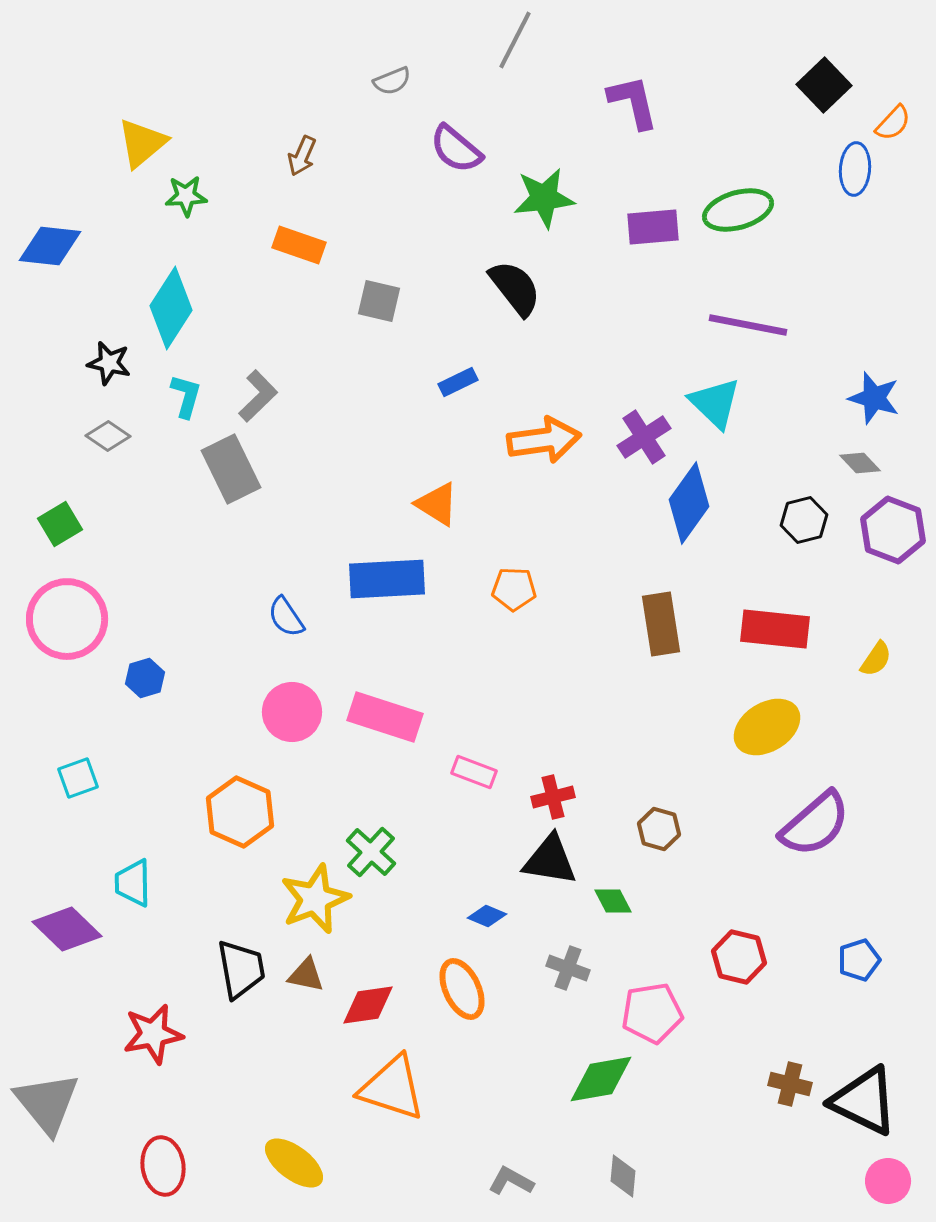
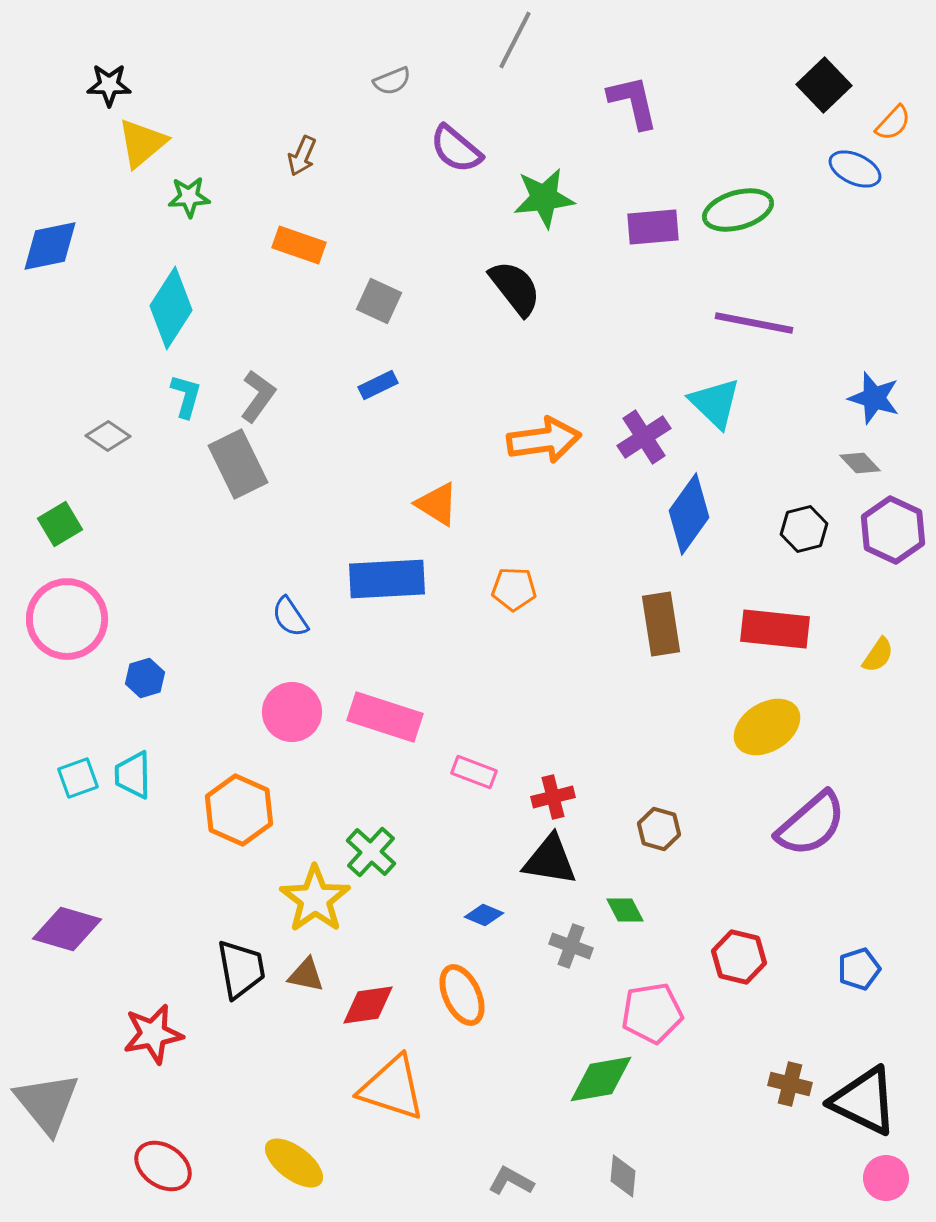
blue ellipse at (855, 169): rotated 69 degrees counterclockwise
green star at (186, 196): moved 3 px right, 1 px down
blue diamond at (50, 246): rotated 18 degrees counterclockwise
gray square at (379, 301): rotated 12 degrees clockwise
purple line at (748, 325): moved 6 px right, 2 px up
black star at (109, 363): moved 278 px up; rotated 12 degrees counterclockwise
blue rectangle at (458, 382): moved 80 px left, 3 px down
gray L-shape at (258, 396): rotated 10 degrees counterclockwise
gray rectangle at (231, 469): moved 7 px right, 5 px up
blue diamond at (689, 503): moved 11 px down
black hexagon at (804, 520): moved 9 px down
purple hexagon at (893, 530): rotated 4 degrees clockwise
blue semicircle at (286, 617): moved 4 px right
yellow semicircle at (876, 659): moved 2 px right, 4 px up
orange hexagon at (240, 812): moved 1 px left, 2 px up
purple semicircle at (815, 824): moved 4 px left
cyan trapezoid at (133, 883): moved 108 px up
yellow star at (315, 899): rotated 14 degrees counterclockwise
green diamond at (613, 901): moved 12 px right, 9 px down
blue diamond at (487, 916): moved 3 px left, 1 px up
purple diamond at (67, 929): rotated 28 degrees counterclockwise
blue pentagon at (859, 960): moved 9 px down
gray cross at (568, 968): moved 3 px right, 22 px up
orange ellipse at (462, 989): moved 6 px down
red ellipse at (163, 1166): rotated 48 degrees counterclockwise
pink circle at (888, 1181): moved 2 px left, 3 px up
